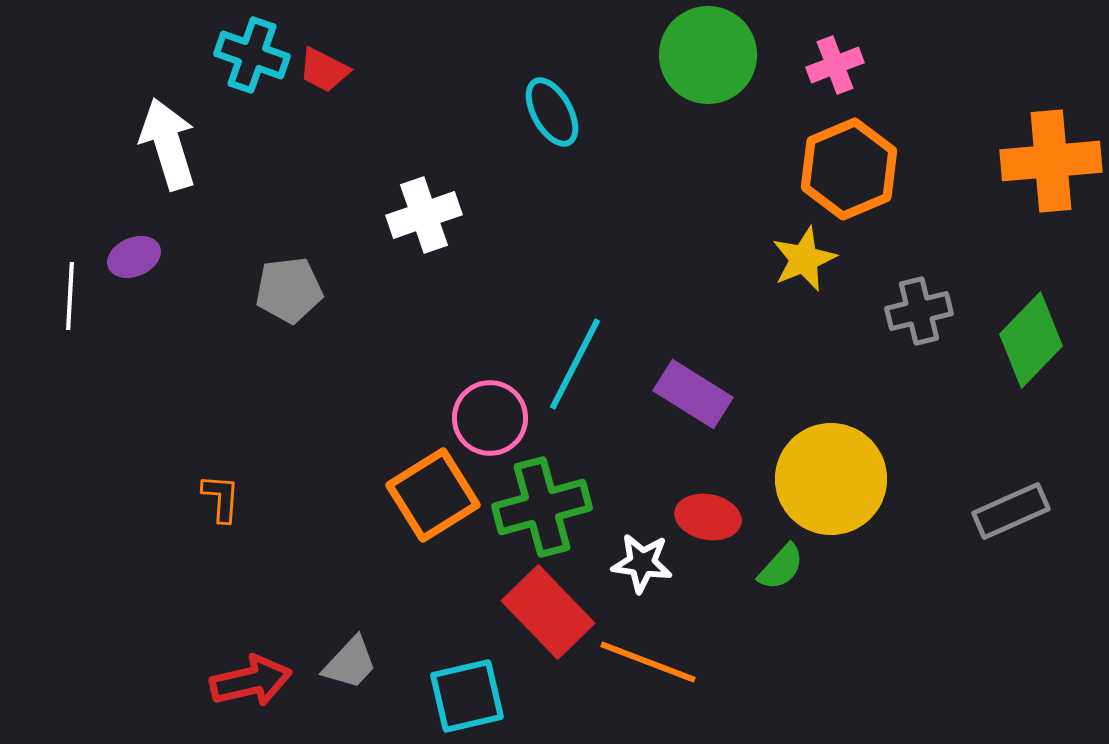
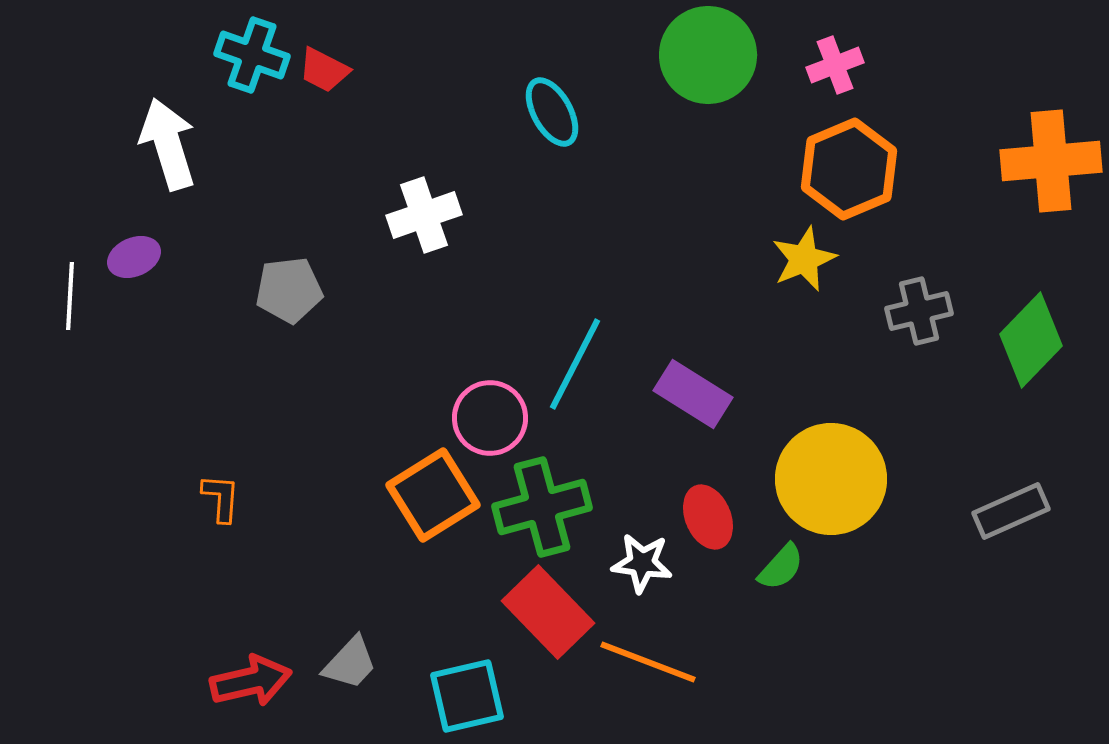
red ellipse: rotated 56 degrees clockwise
